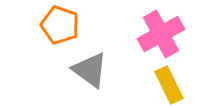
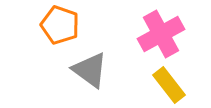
yellow rectangle: rotated 12 degrees counterclockwise
